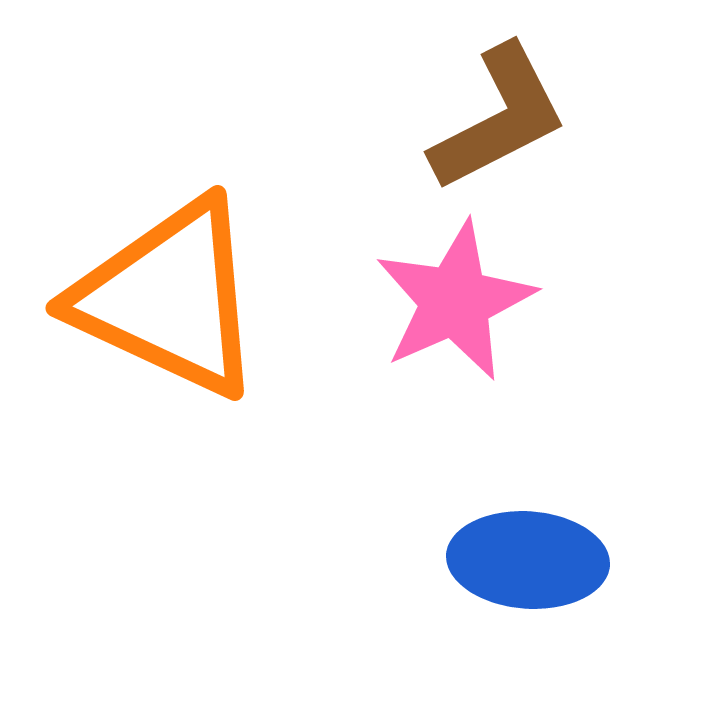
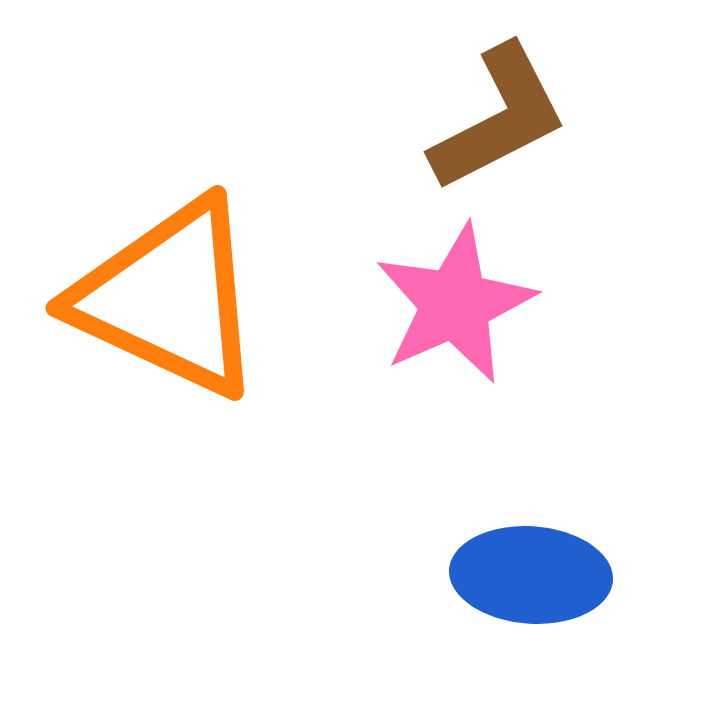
pink star: moved 3 px down
blue ellipse: moved 3 px right, 15 px down
